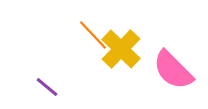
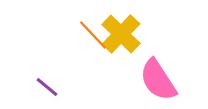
yellow cross: moved 15 px up
pink semicircle: moved 15 px left, 10 px down; rotated 12 degrees clockwise
